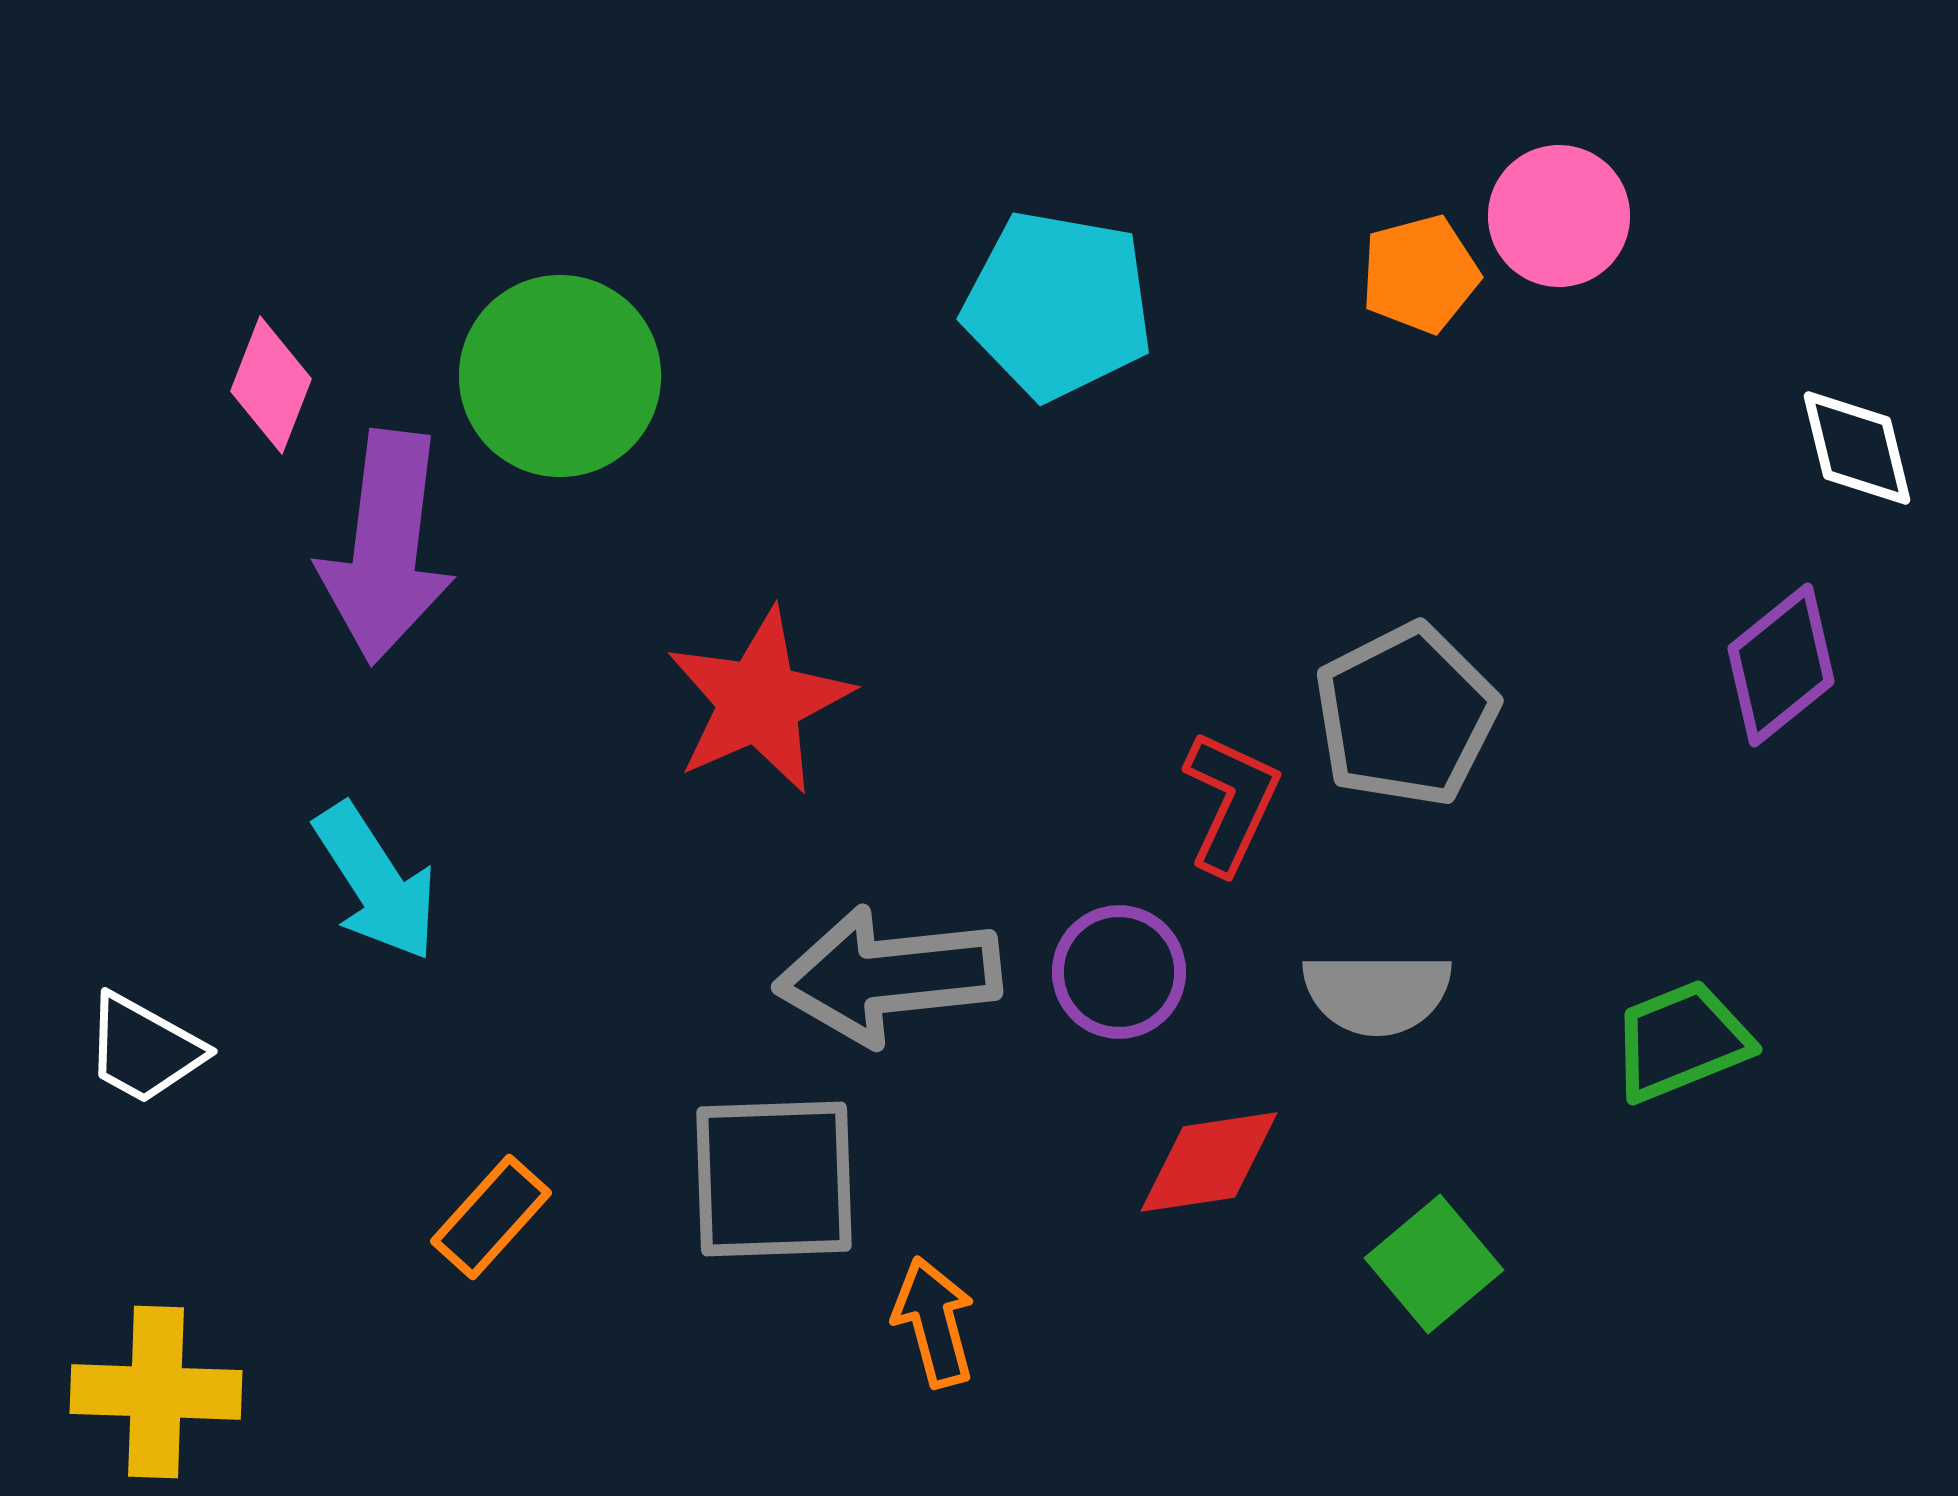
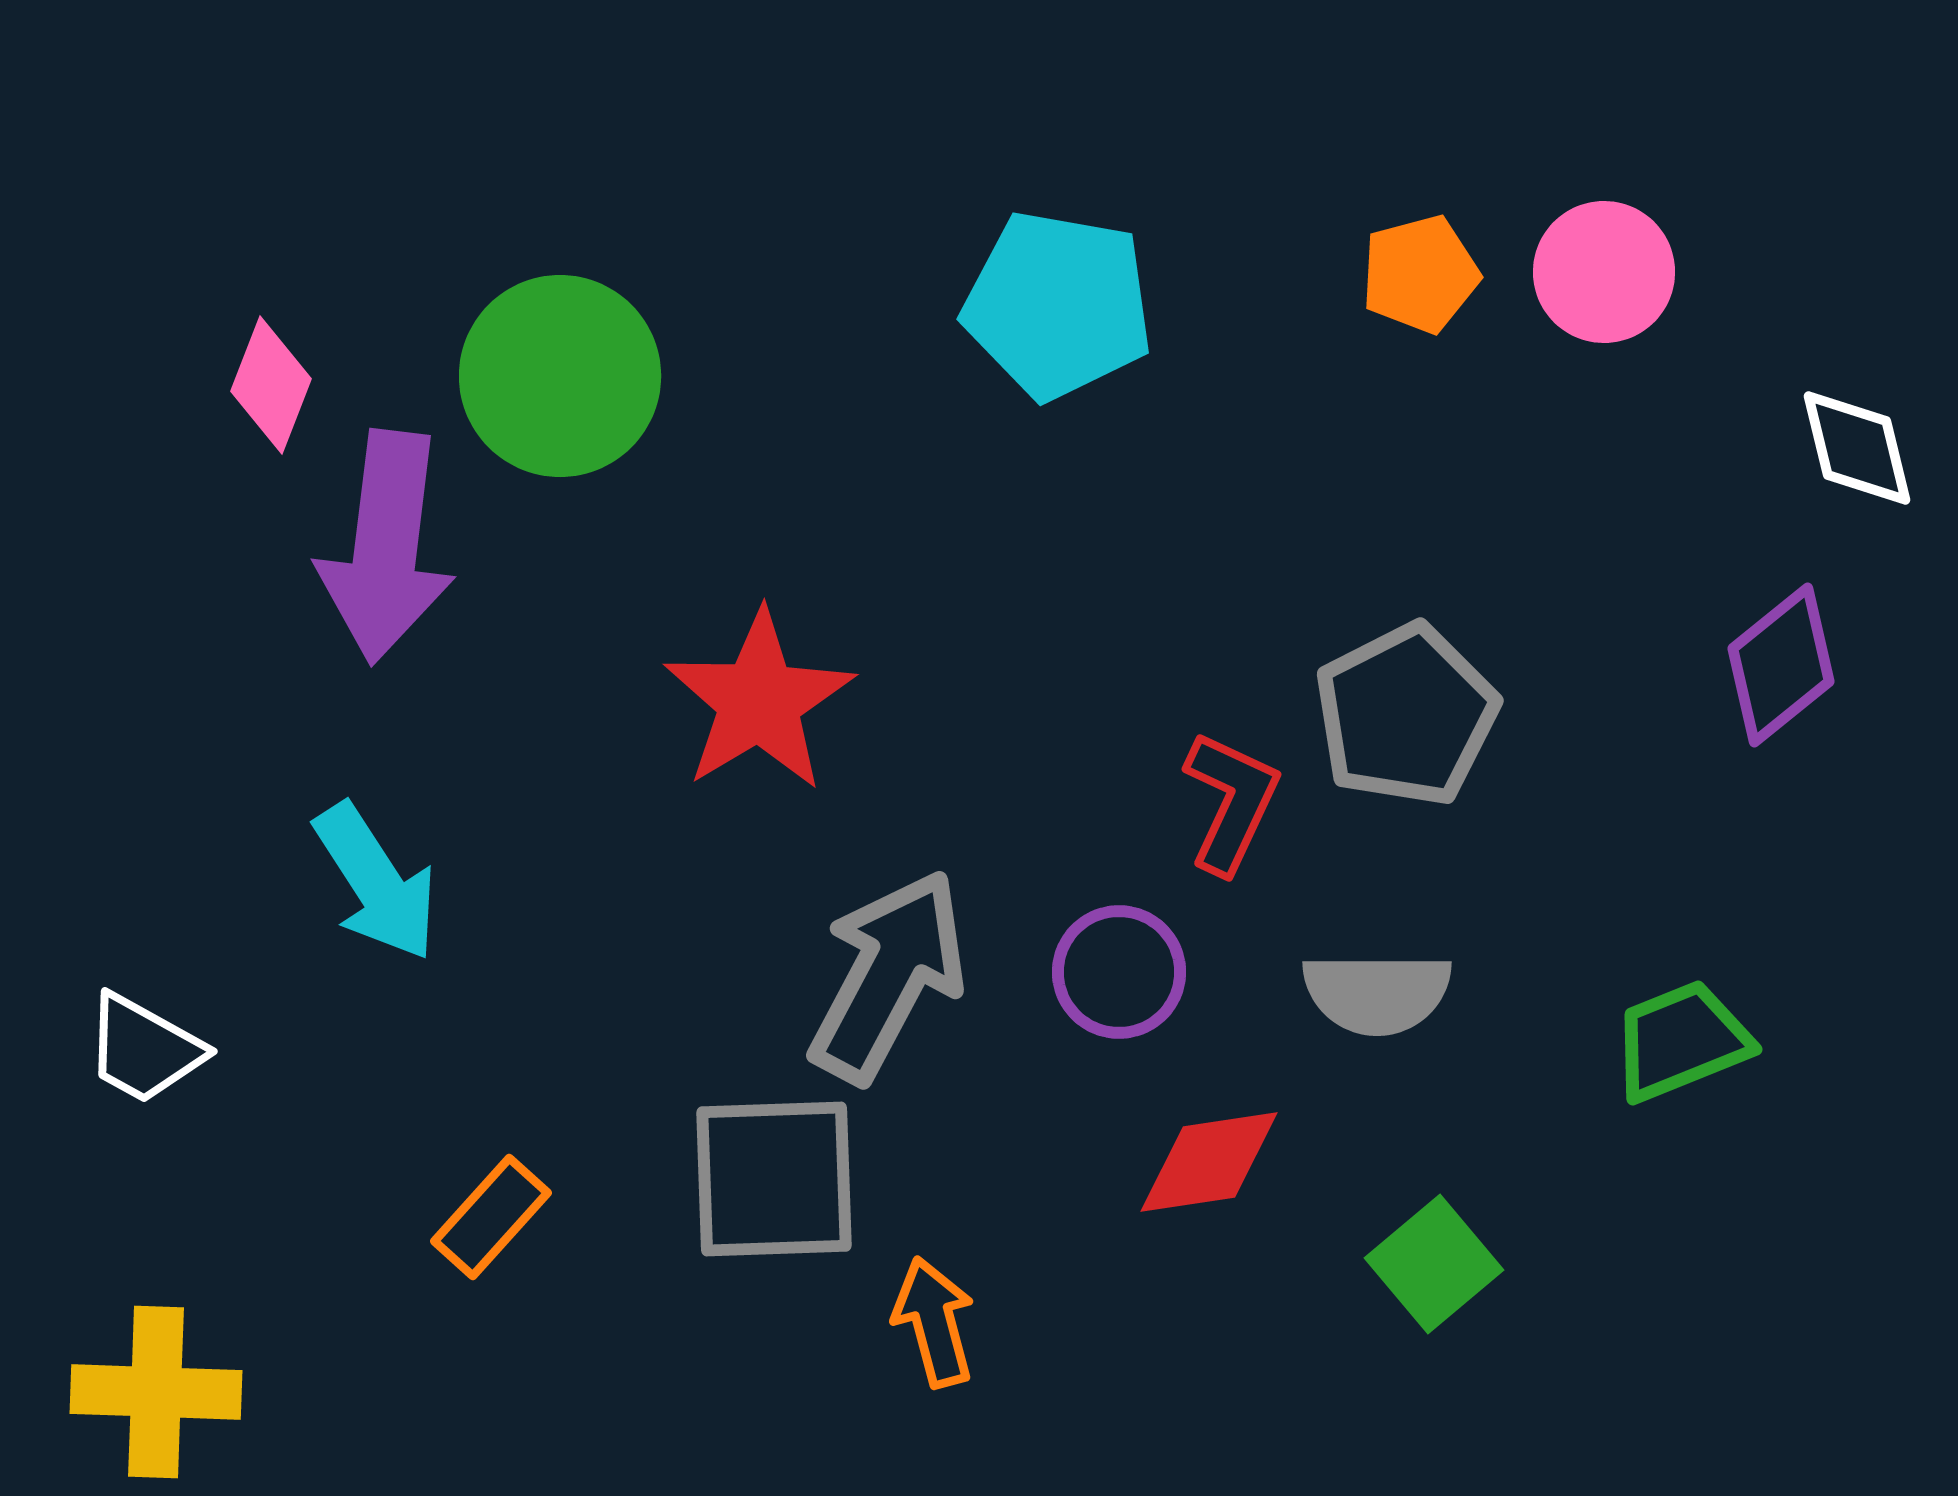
pink circle: moved 45 px right, 56 px down
red star: rotated 7 degrees counterclockwise
gray arrow: rotated 124 degrees clockwise
